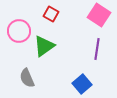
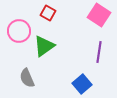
red square: moved 3 px left, 1 px up
purple line: moved 2 px right, 3 px down
